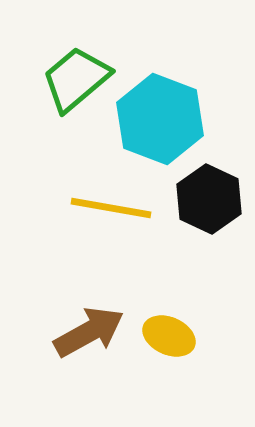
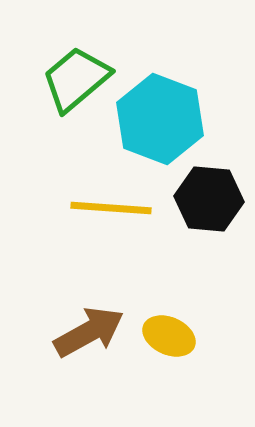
black hexagon: rotated 20 degrees counterclockwise
yellow line: rotated 6 degrees counterclockwise
